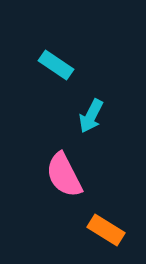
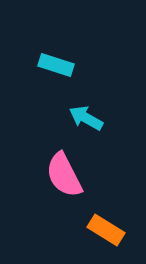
cyan rectangle: rotated 16 degrees counterclockwise
cyan arrow: moved 5 px left, 2 px down; rotated 92 degrees clockwise
